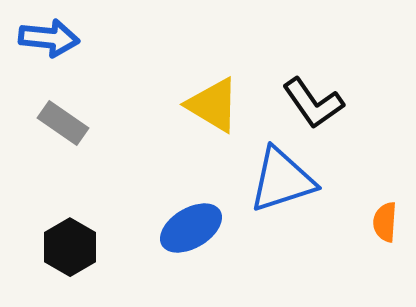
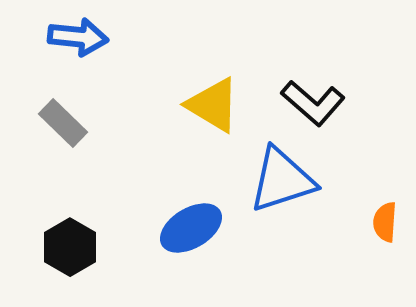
blue arrow: moved 29 px right, 1 px up
black L-shape: rotated 14 degrees counterclockwise
gray rectangle: rotated 9 degrees clockwise
